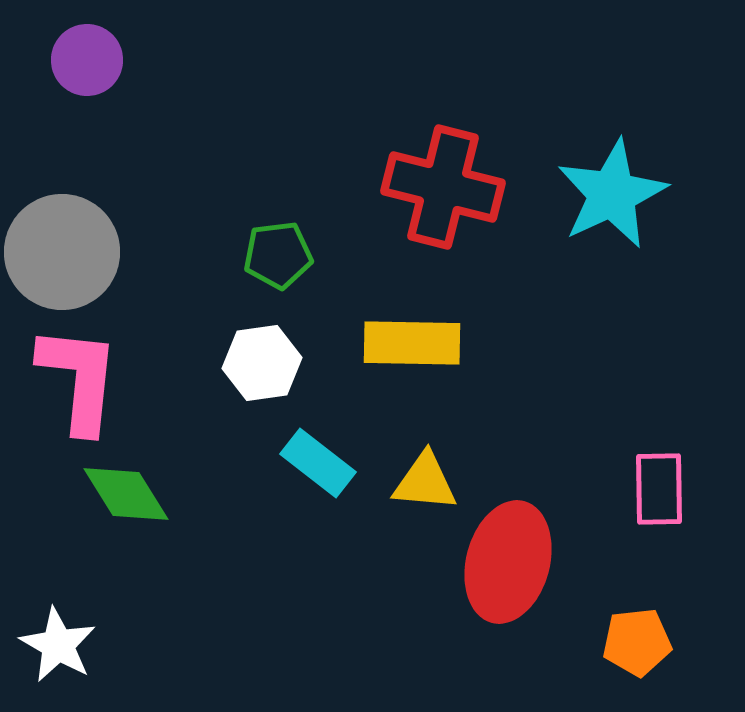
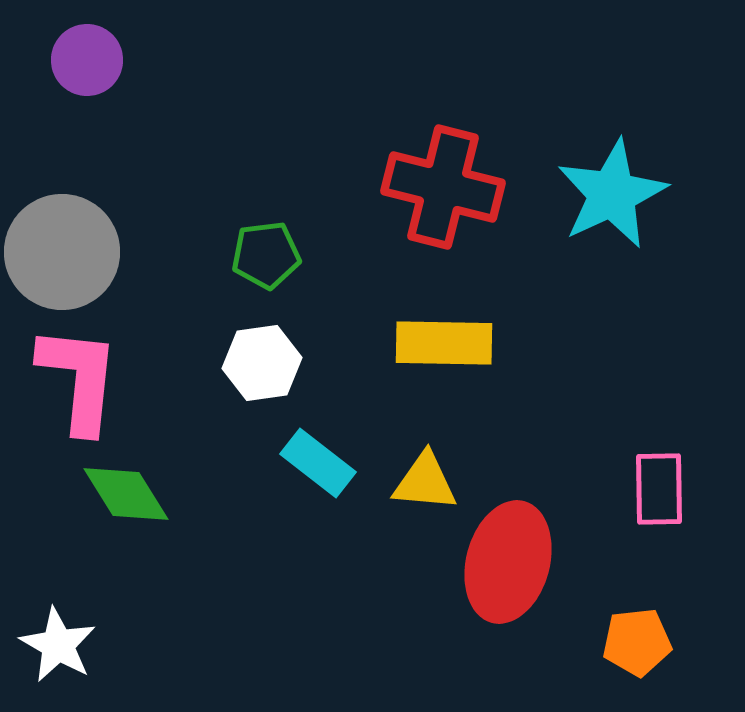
green pentagon: moved 12 px left
yellow rectangle: moved 32 px right
